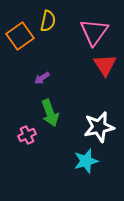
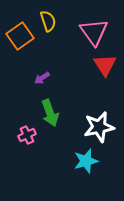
yellow semicircle: rotated 30 degrees counterclockwise
pink triangle: rotated 12 degrees counterclockwise
